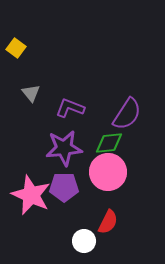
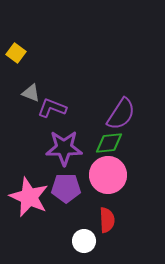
yellow square: moved 5 px down
gray triangle: rotated 30 degrees counterclockwise
purple L-shape: moved 18 px left
purple semicircle: moved 6 px left
purple star: rotated 6 degrees clockwise
pink circle: moved 3 px down
purple pentagon: moved 2 px right, 1 px down
pink star: moved 2 px left, 2 px down
red semicircle: moved 1 px left, 2 px up; rotated 30 degrees counterclockwise
